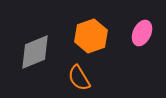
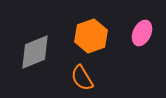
orange semicircle: moved 3 px right
